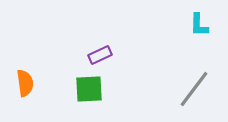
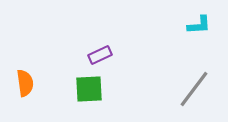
cyan L-shape: rotated 95 degrees counterclockwise
